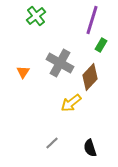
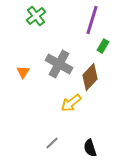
green rectangle: moved 2 px right, 1 px down
gray cross: moved 1 px left, 1 px down
